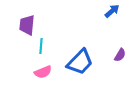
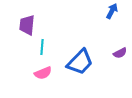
blue arrow: rotated 21 degrees counterclockwise
cyan line: moved 1 px right, 1 px down
purple semicircle: moved 2 px up; rotated 32 degrees clockwise
pink semicircle: moved 1 px down
